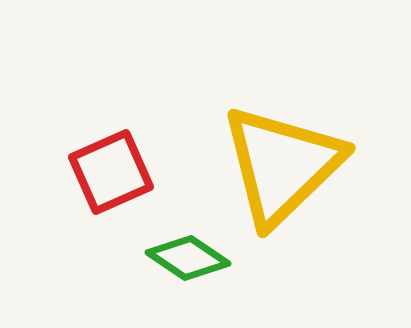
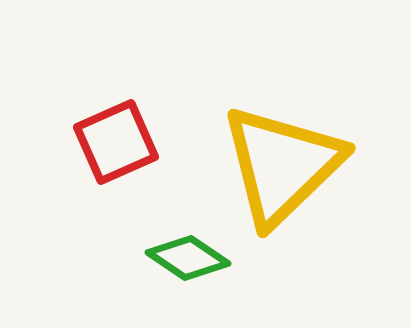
red square: moved 5 px right, 30 px up
